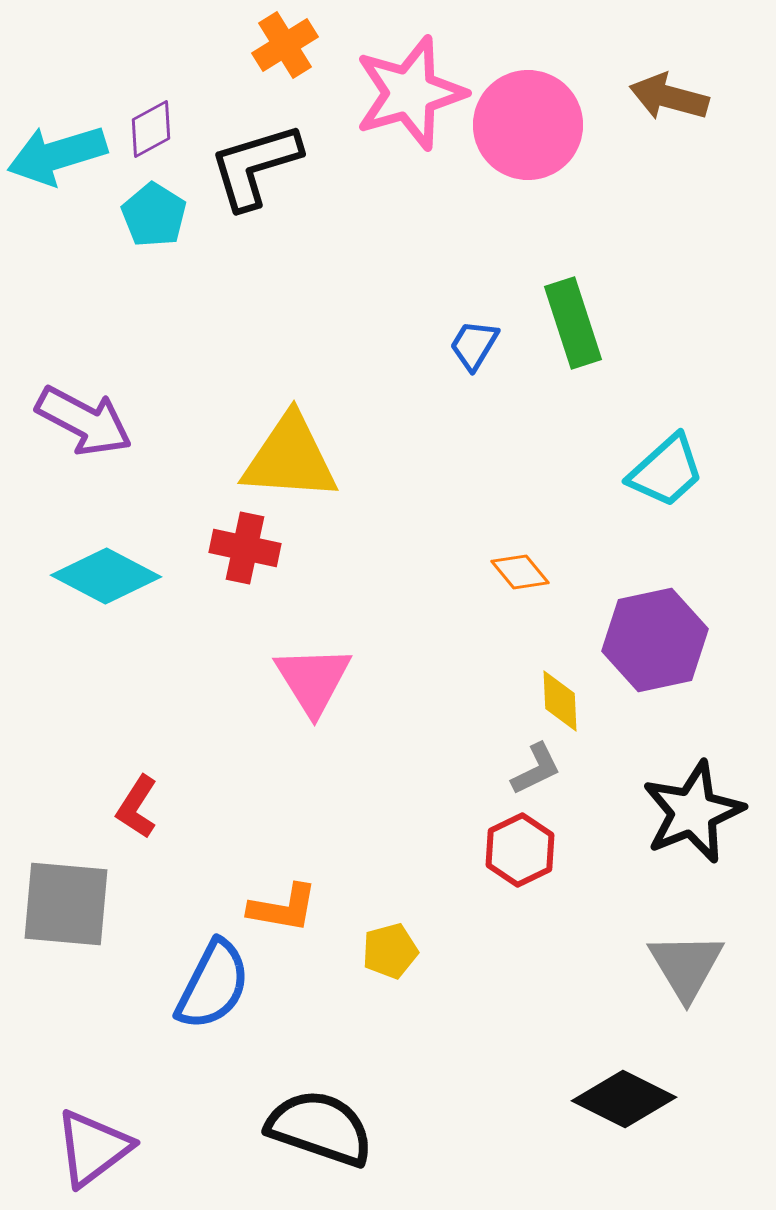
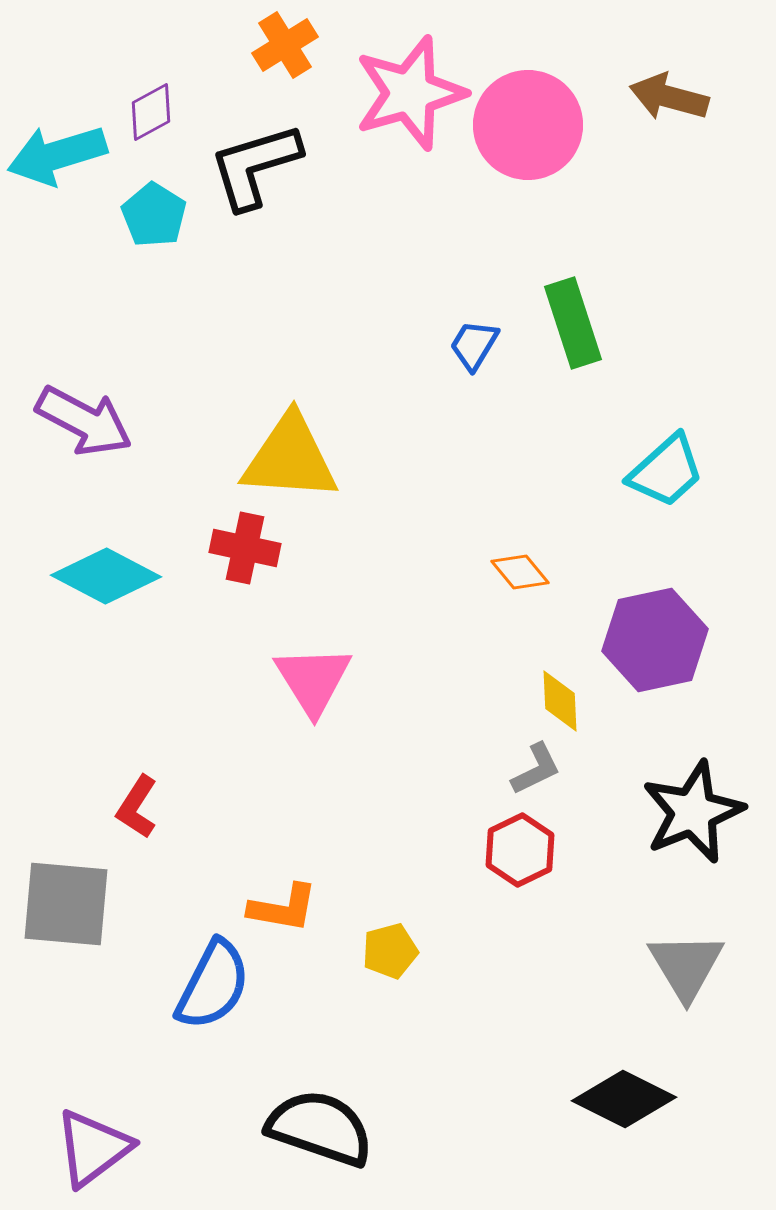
purple diamond: moved 17 px up
